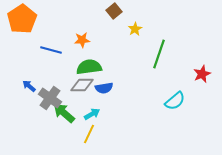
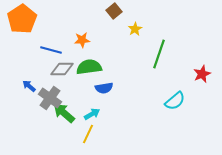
gray diamond: moved 20 px left, 16 px up
yellow line: moved 1 px left
